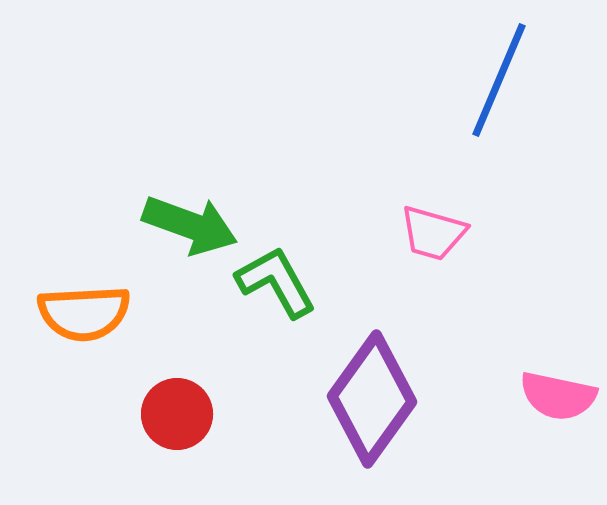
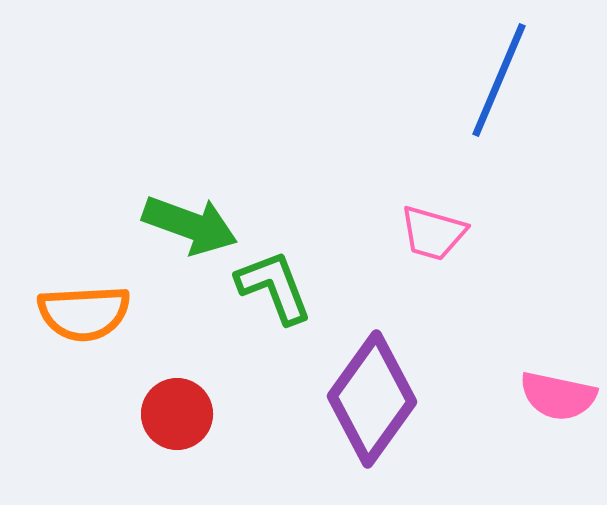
green L-shape: moved 2 px left, 5 px down; rotated 8 degrees clockwise
